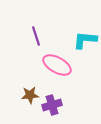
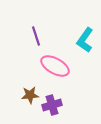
cyan L-shape: rotated 60 degrees counterclockwise
pink ellipse: moved 2 px left, 1 px down
